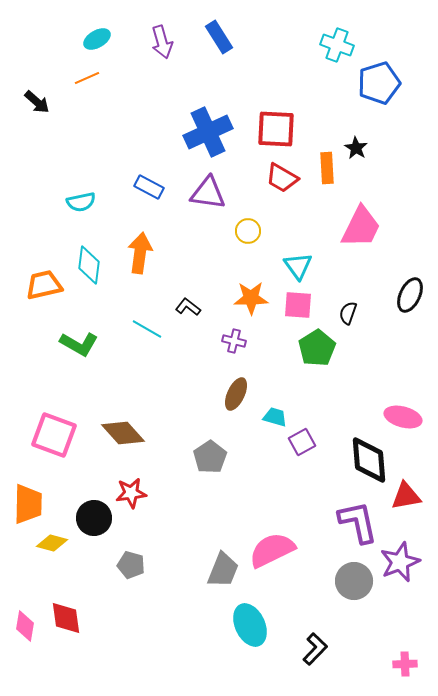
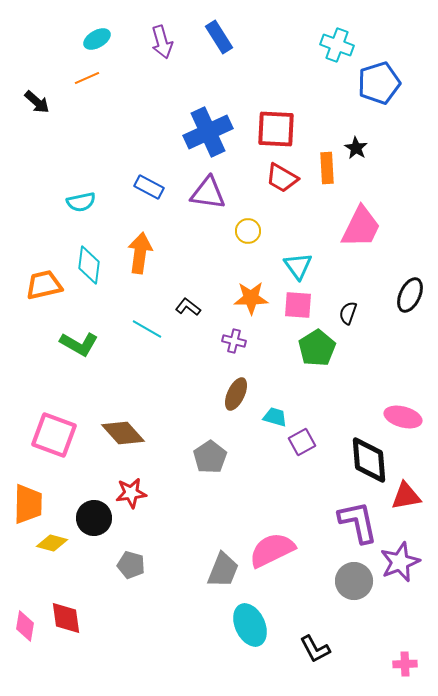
black L-shape at (315, 649): rotated 108 degrees clockwise
